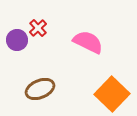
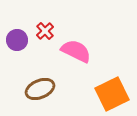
red cross: moved 7 px right, 3 px down
pink semicircle: moved 12 px left, 9 px down
orange square: rotated 20 degrees clockwise
